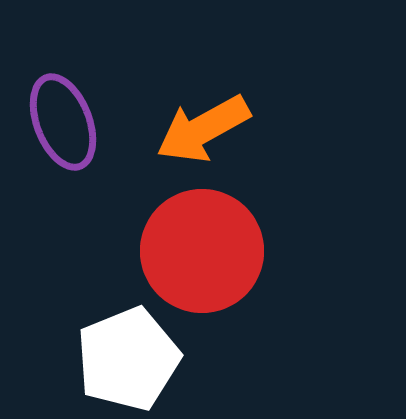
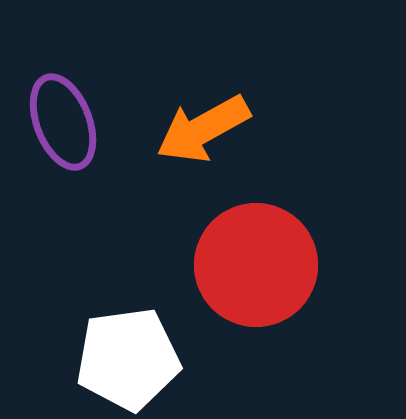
red circle: moved 54 px right, 14 px down
white pentagon: rotated 14 degrees clockwise
